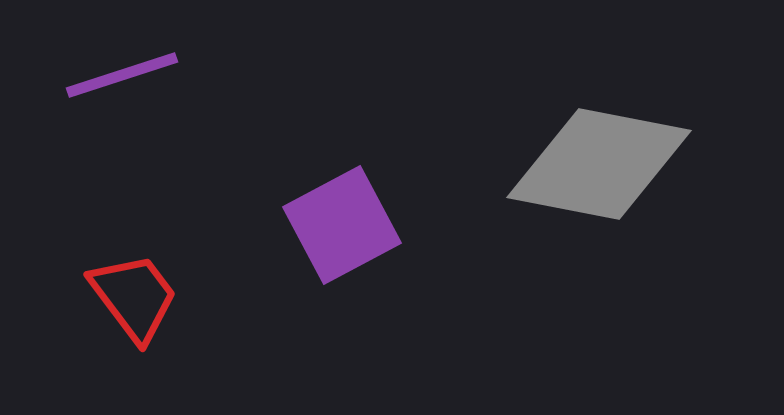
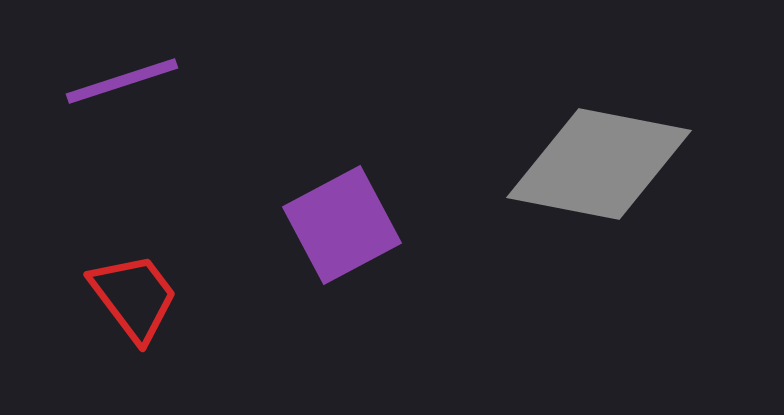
purple line: moved 6 px down
